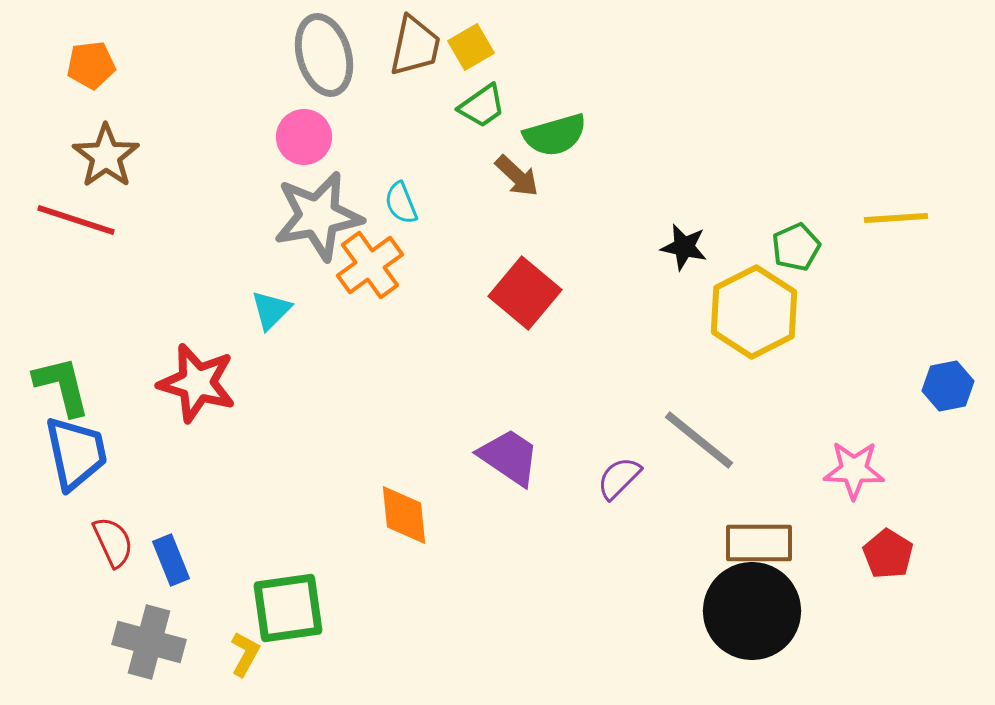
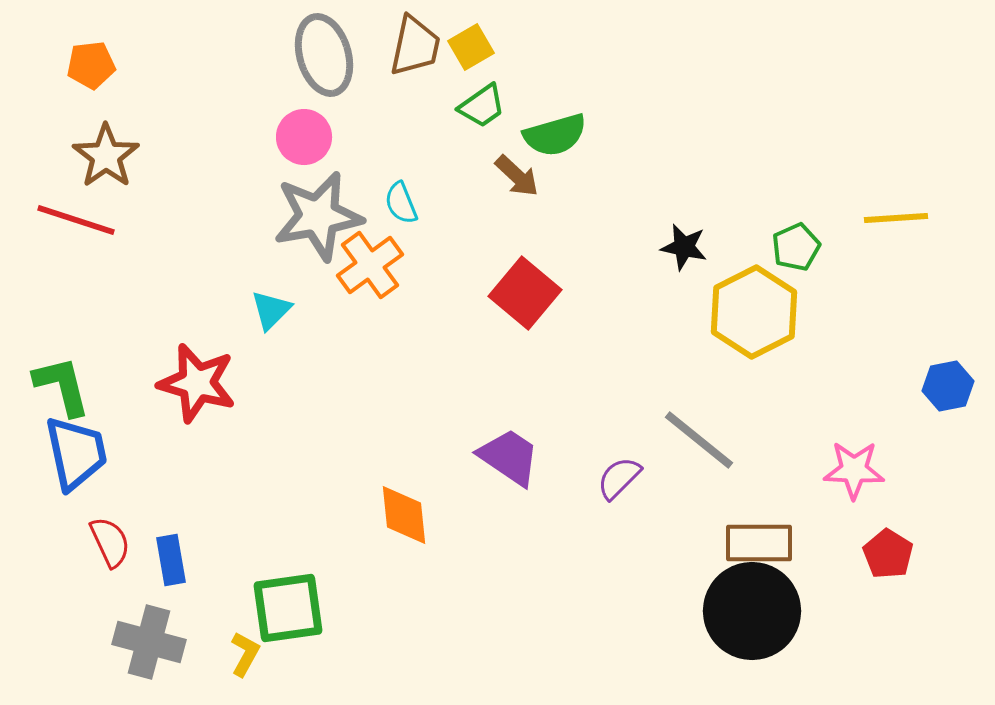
red semicircle: moved 3 px left
blue rectangle: rotated 12 degrees clockwise
